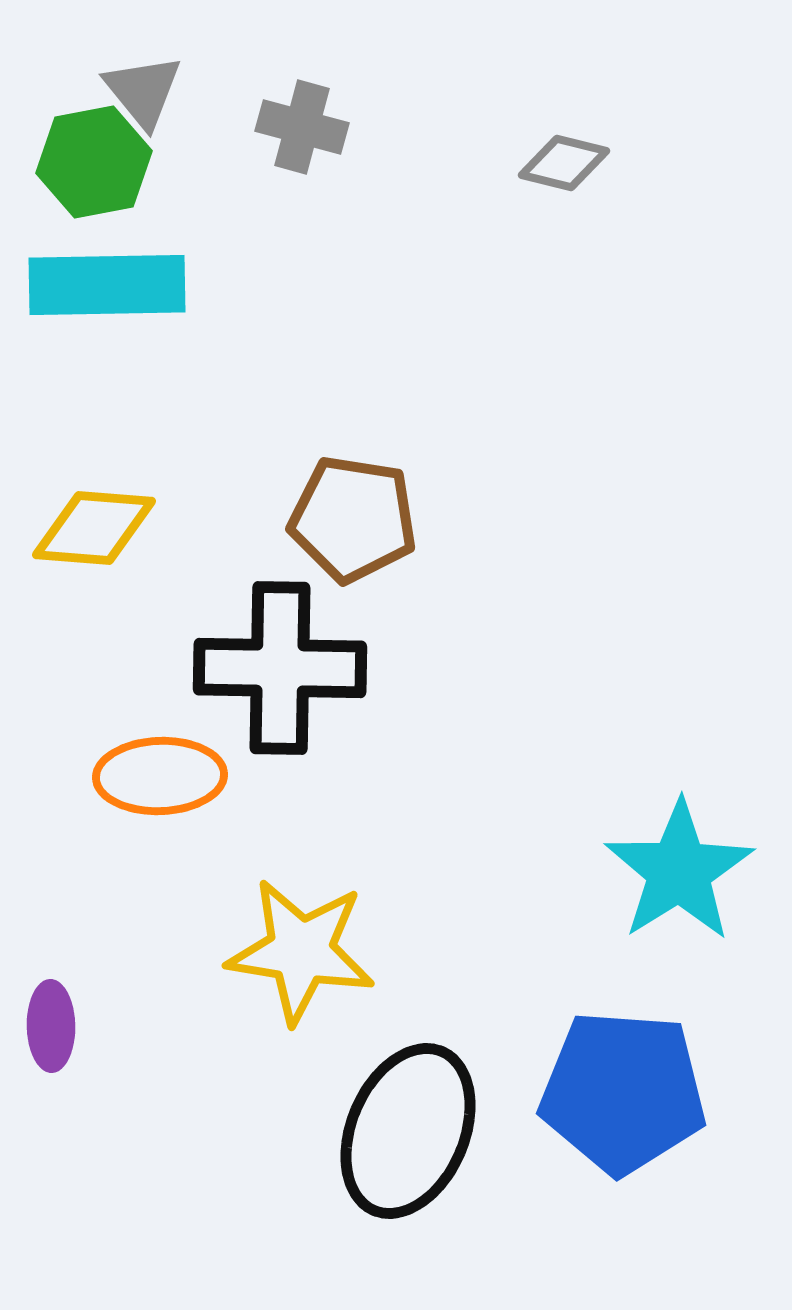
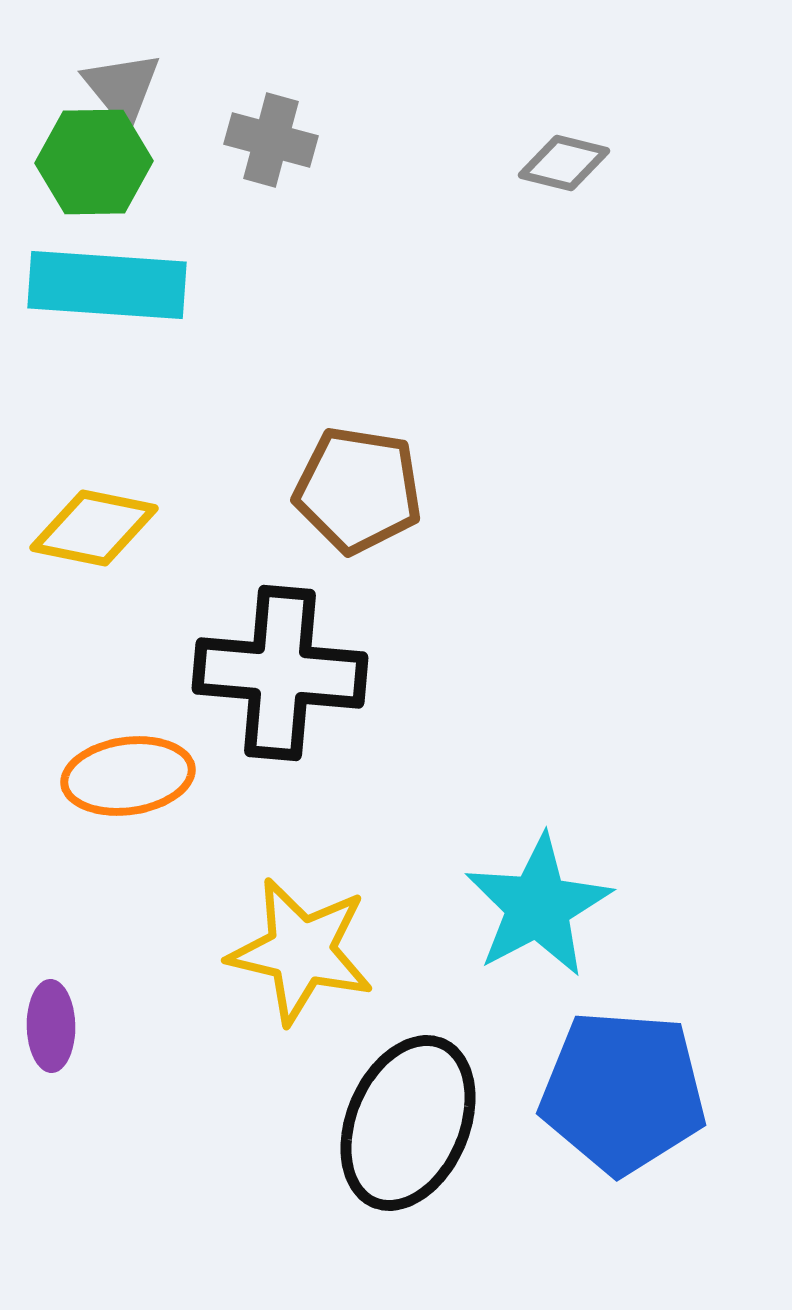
gray triangle: moved 21 px left, 3 px up
gray cross: moved 31 px left, 13 px down
green hexagon: rotated 10 degrees clockwise
cyan rectangle: rotated 5 degrees clockwise
brown pentagon: moved 5 px right, 29 px up
yellow diamond: rotated 7 degrees clockwise
black cross: moved 5 px down; rotated 4 degrees clockwise
orange ellipse: moved 32 px left; rotated 6 degrees counterclockwise
cyan star: moved 141 px left, 35 px down; rotated 4 degrees clockwise
yellow star: rotated 4 degrees clockwise
black ellipse: moved 8 px up
